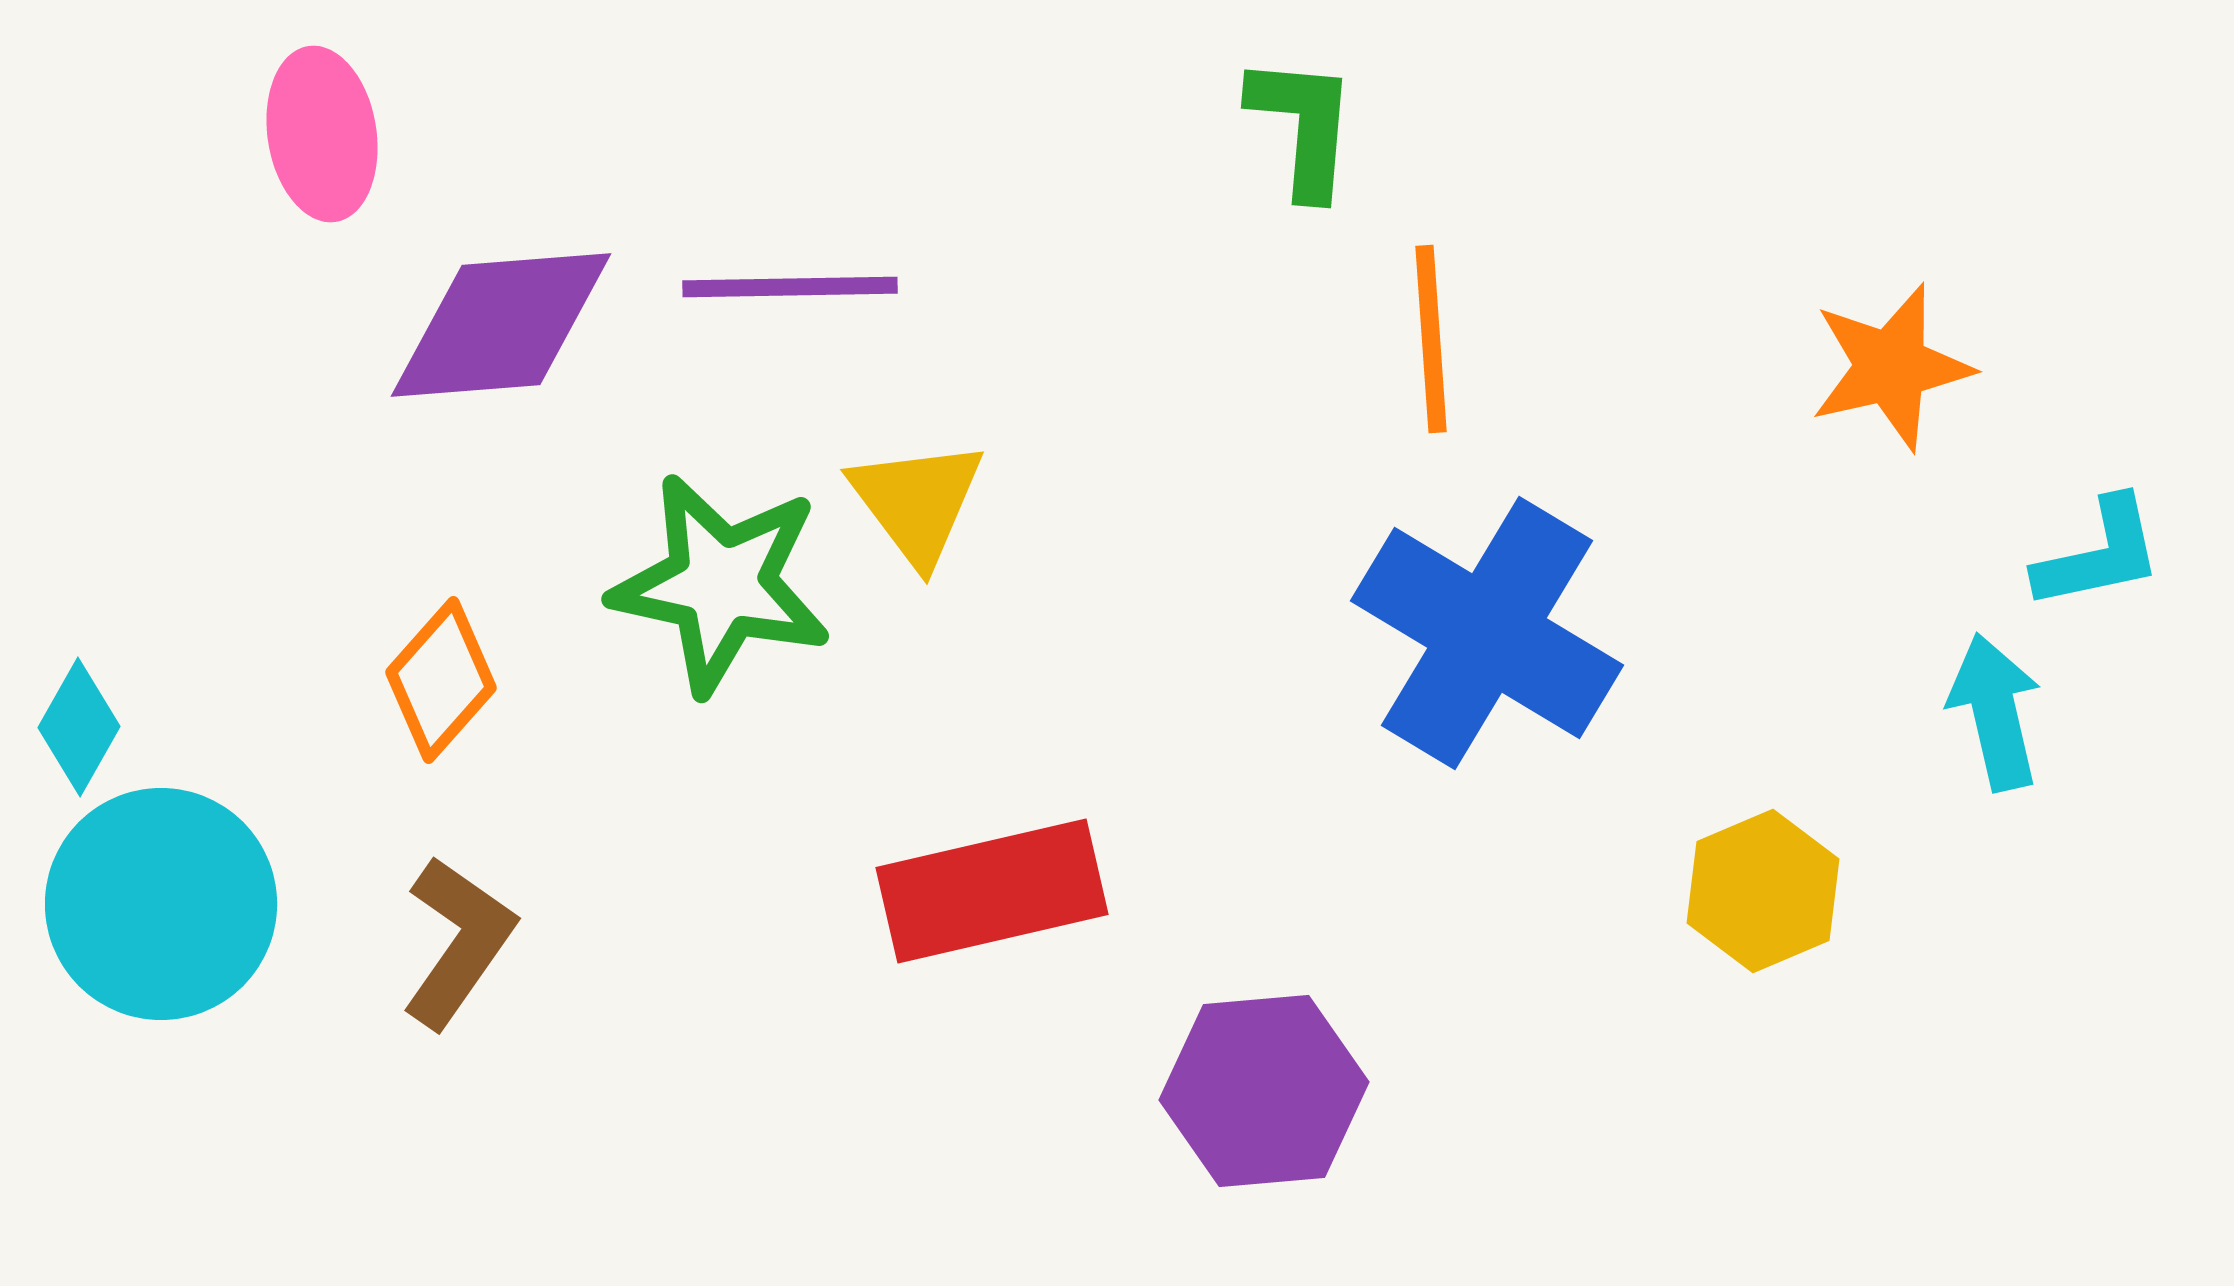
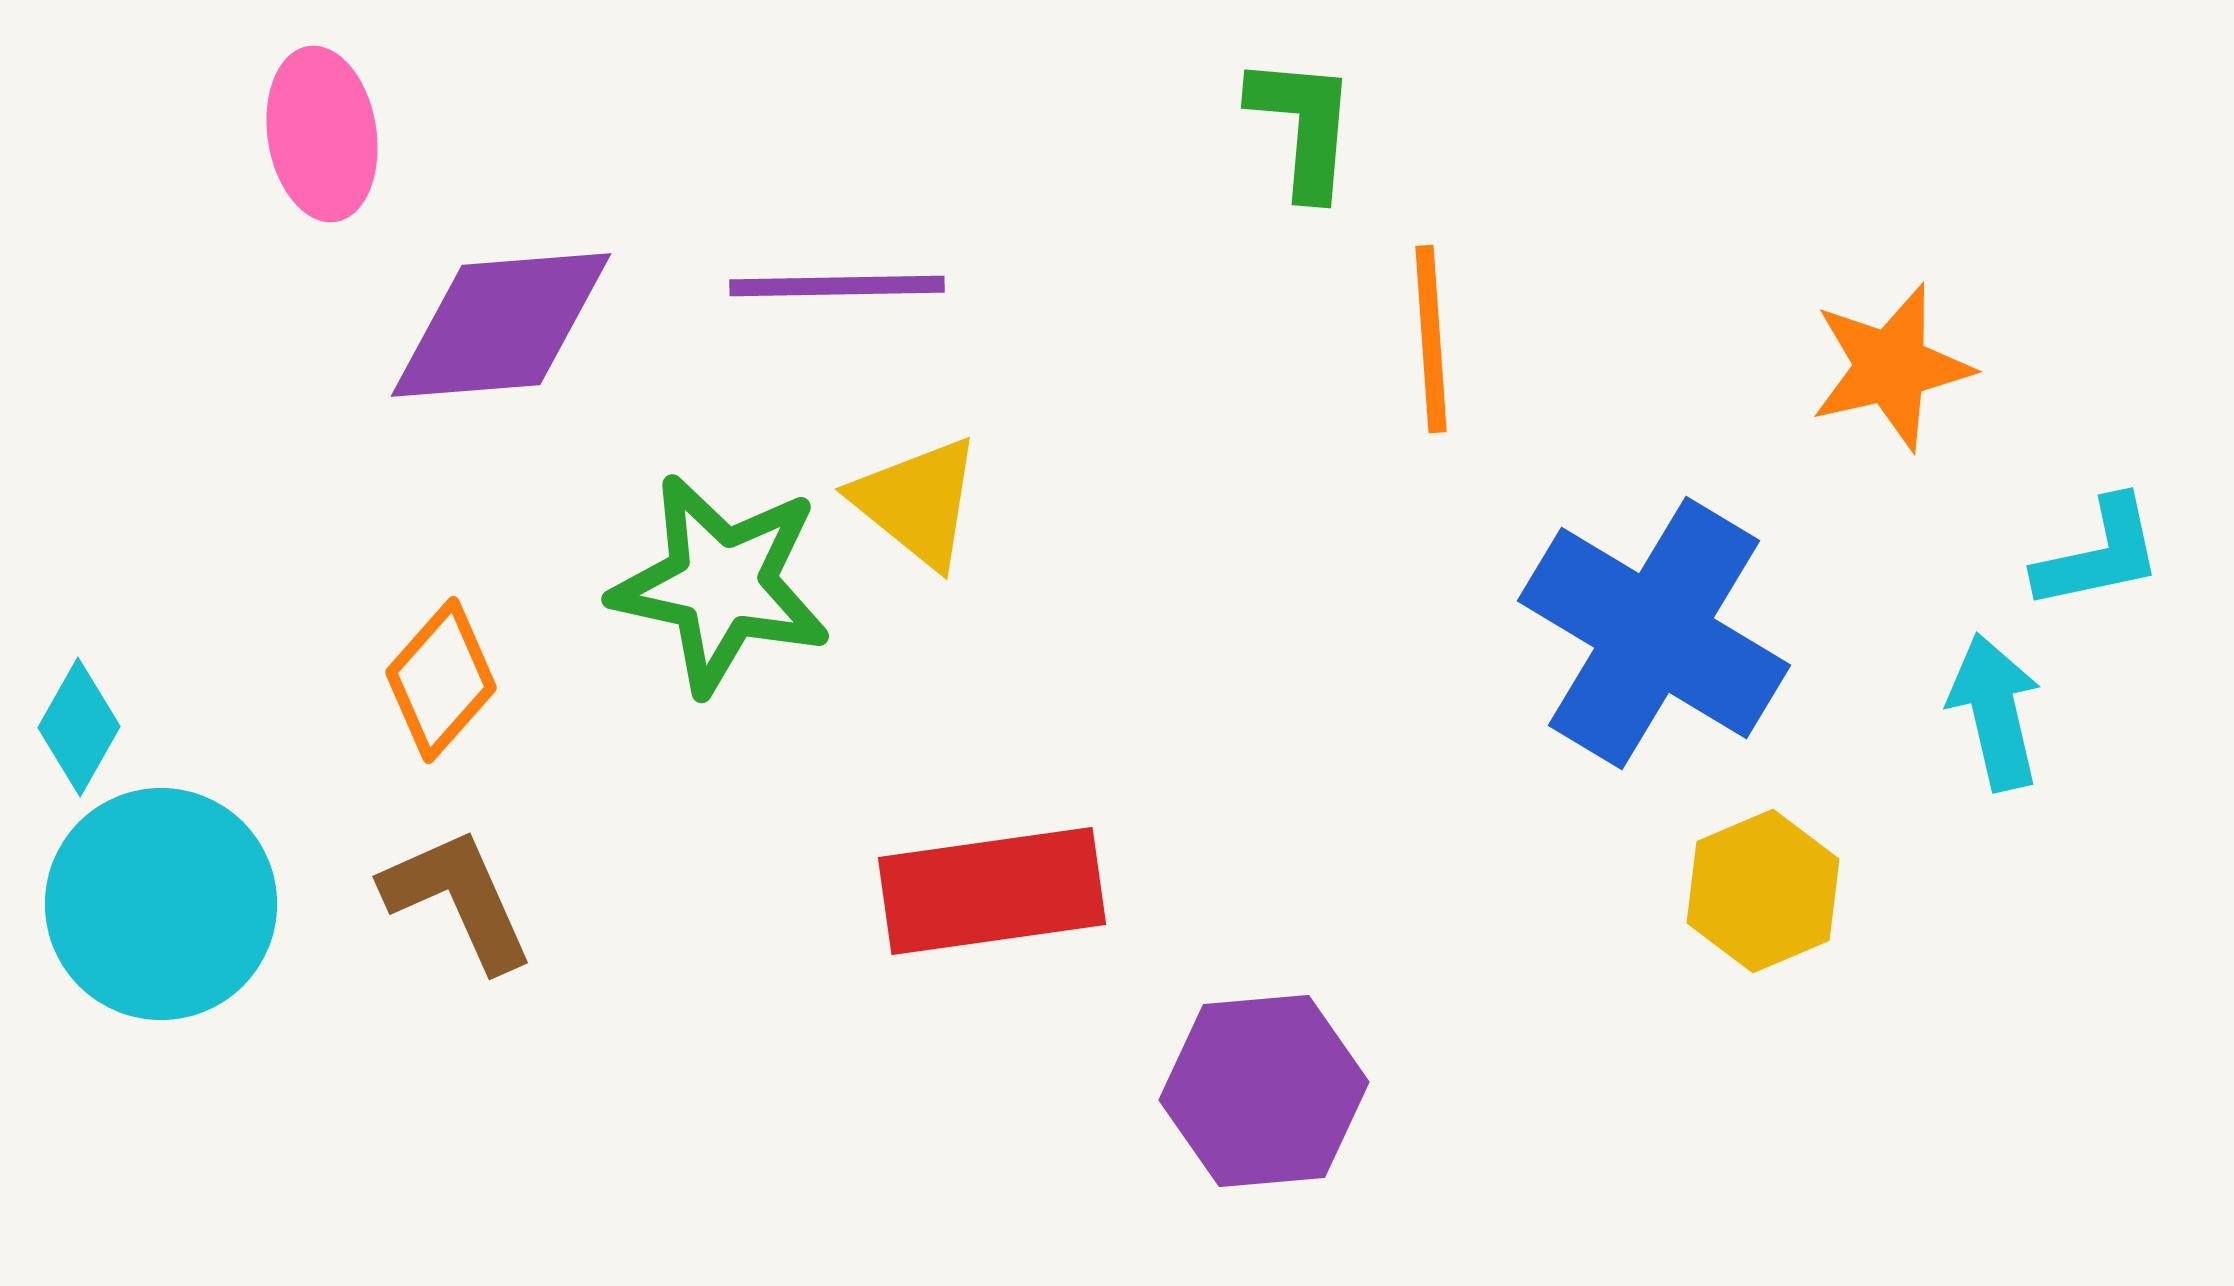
purple line: moved 47 px right, 1 px up
yellow triangle: rotated 14 degrees counterclockwise
blue cross: moved 167 px right
red rectangle: rotated 5 degrees clockwise
brown L-shape: moved 43 px up; rotated 59 degrees counterclockwise
